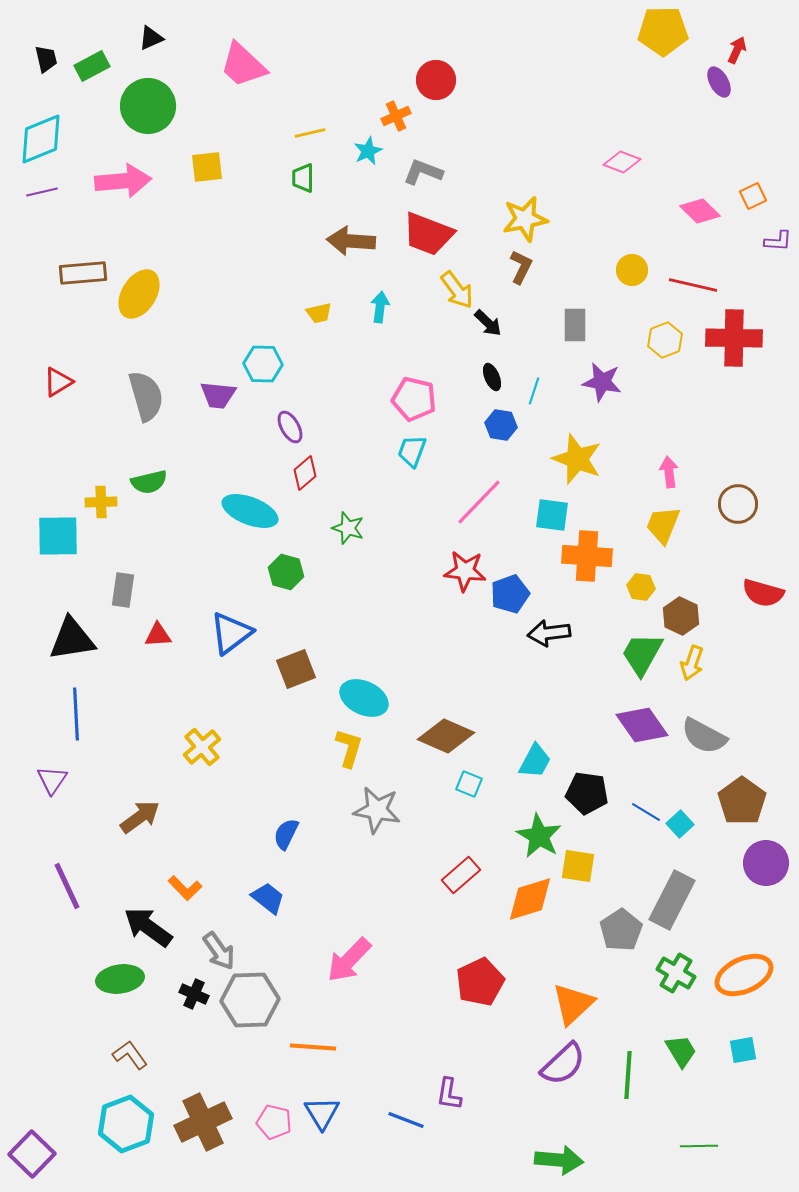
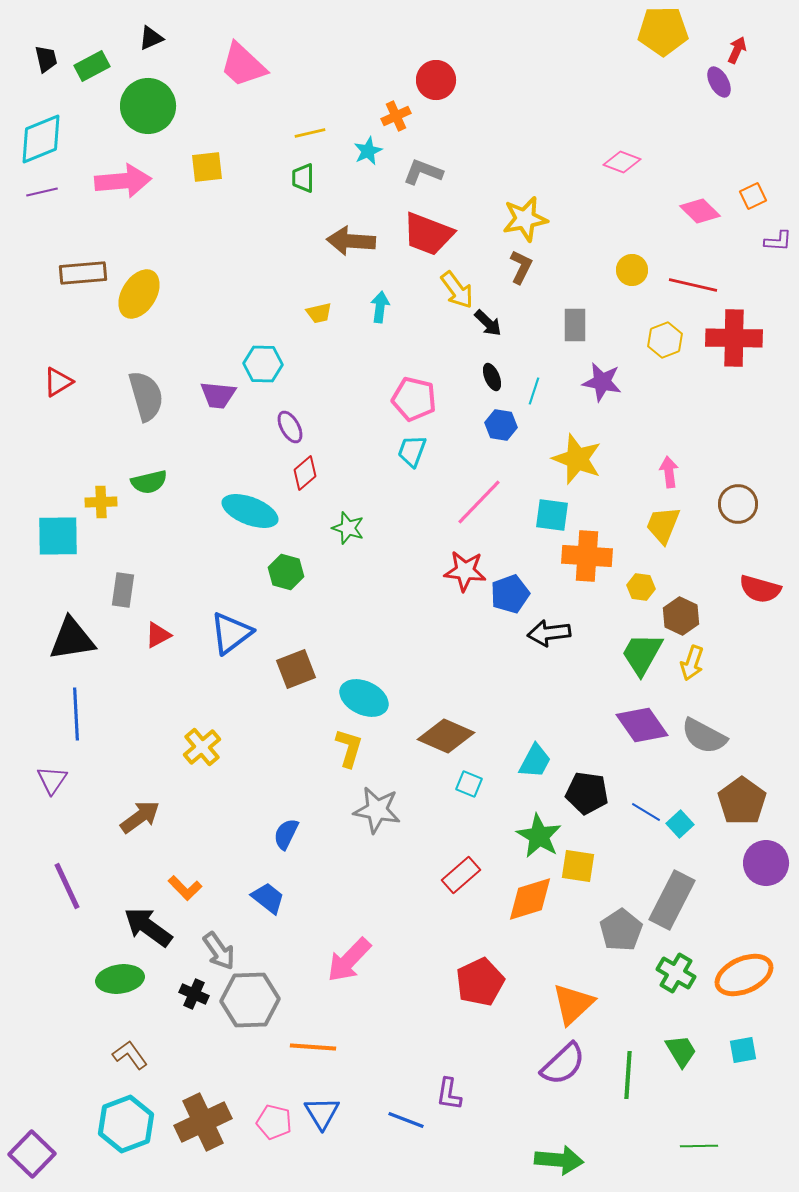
red semicircle at (763, 593): moved 3 px left, 4 px up
red triangle at (158, 635): rotated 24 degrees counterclockwise
